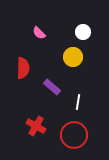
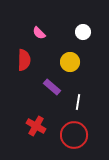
yellow circle: moved 3 px left, 5 px down
red semicircle: moved 1 px right, 8 px up
